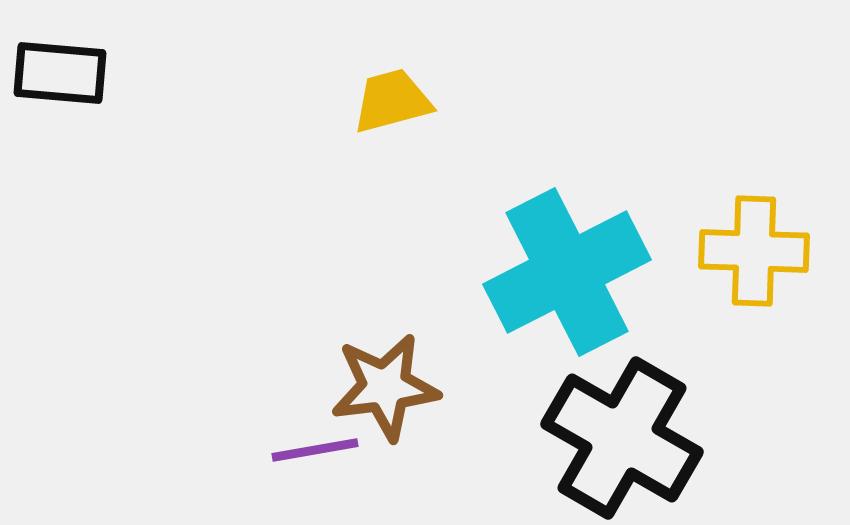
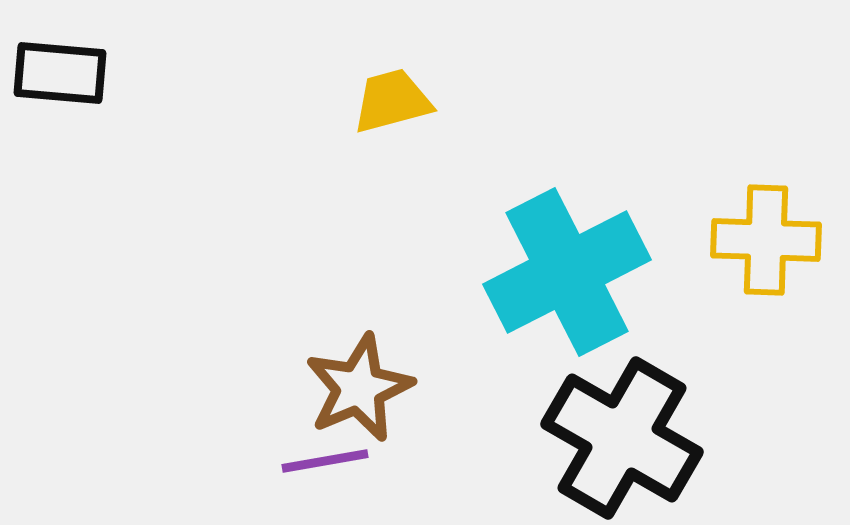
yellow cross: moved 12 px right, 11 px up
brown star: moved 26 px left, 1 px down; rotated 16 degrees counterclockwise
purple line: moved 10 px right, 11 px down
